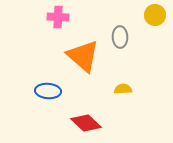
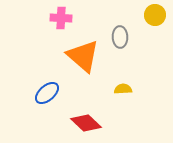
pink cross: moved 3 px right, 1 px down
blue ellipse: moved 1 px left, 2 px down; rotated 45 degrees counterclockwise
